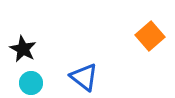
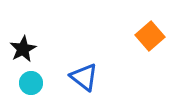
black star: rotated 16 degrees clockwise
